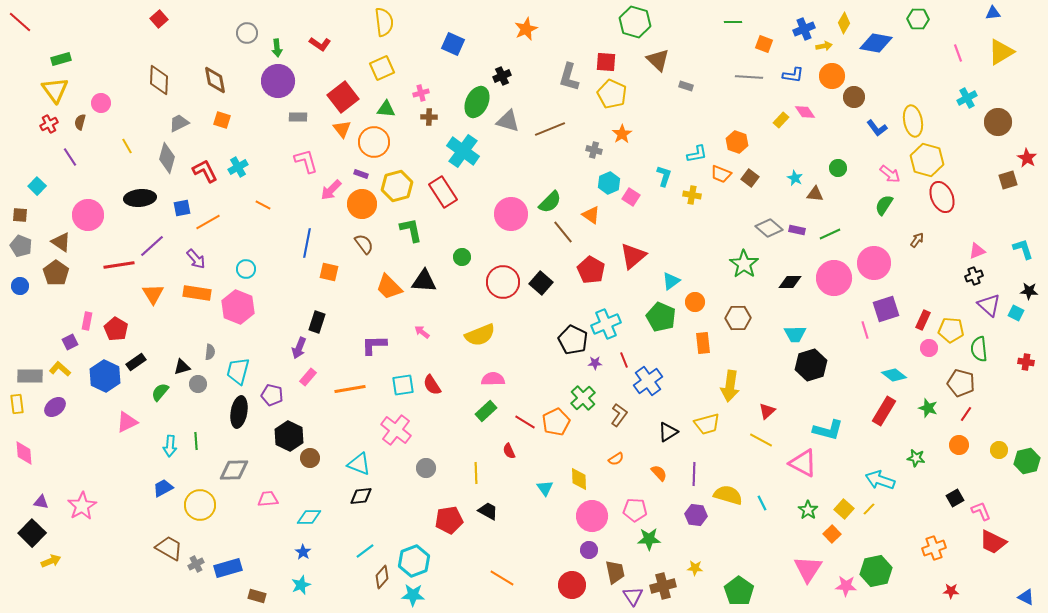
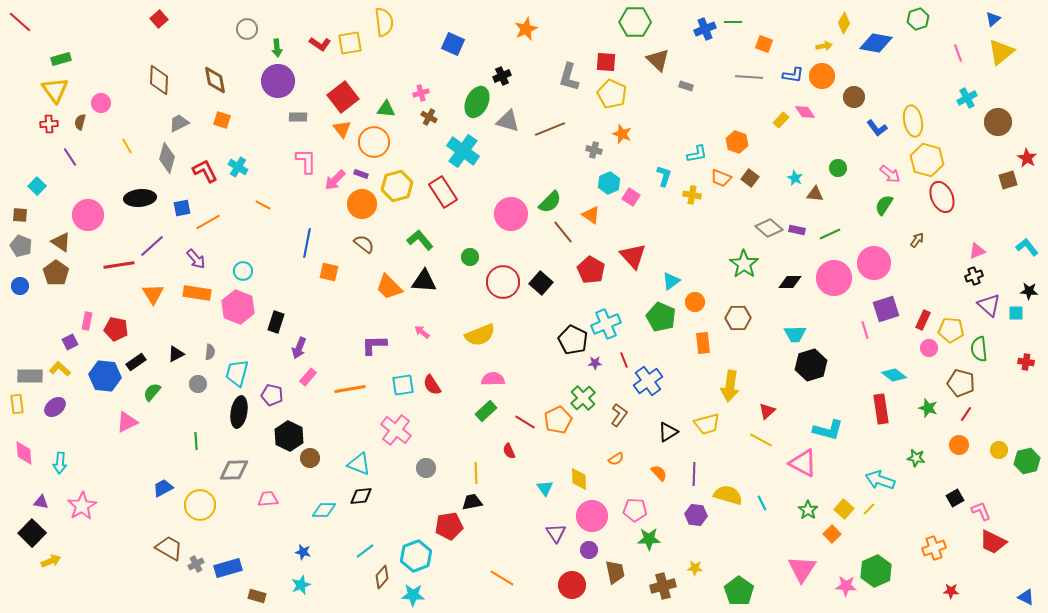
blue triangle at (993, 13): moved 6 px down; rotated 35 degrees counterclockwise
green hexagon at (918, 19): rotated 20 degrees counterclockwise
green hexagon at (635, 22): rotated 16 degrees counterclockwise
blue cross at (804, 29): moved 99 px left
gray circle at (247, 33): moved 4 px up
yellow triangle at (1001, 52): rotated 8 degrees counterclockwise
yellow square at (382, 68): moved 32 px left, 25 px up; rotated 15 degrees clockwise
orange circle at (832, 76): moved 10 px left
brown cross at (429, 117): rotated 28 degrees clockwise
red cross at (49, 124): rotated 24 degrees clockwise
orange star at (622, 134): rotated 18 degrees counterclockwise
pink L-shape at (306, 161): rotated 16 degrees clockwise
cyan cross at (238, 167): rotated 30 degrees counterclockwise
orange trapezoid at (721, 174): moved 4 px down
pink arrow at (331, 190): moved 4 px right, 10 px up
green L-shape at (411, 230): moved 9 px right, 10 px down; rotated 28 degrees counterclockwise
brown semicircle at (364, 244): rotated 15 degrees counterclockwise
cyan L-shape at (1023, 249): moved 4 px right, 2 px up; rotated 20 degrees counterclockwise
red triangle at (633, 256): rotated 32 degrees counterclockwise
green circle at (462, 257): moved 8 px right
cyan circle at (246, 269): moved 3 px left, 2 px down
cyan square at (1016, 313): rotated 28 degrees counterclockwise
black rectangle at (317, 322): moved 41 px left
red pentagon at (116, 329): rotated 20 degrees counterclockwise
black triangle at (182, 367): moved 6 px left, 13 px up; rotated 12 degrees counterclockwise
cyan trapezoid at (238, 371): moved 1 px left, 2 px down
blue hexagon at (105, 376): rotated 20 degrees counterclockwise
green semicircle at (160, 392): moved 8 px left
red rectangle at (884, 411): moved 3 px left, 2 px up; rotated 40 degrees counterclockwise
orange pentagon at (556, 422): moved 2 px right, 2 px up
cyan arrow at (170, 446): moved 110 px left, 17 px down
black trapezoid at (488, 511): moved 16 px left, 9 px up; rotated 40 degrees counterclockwise
cyan diamond at (309, 517): moved 15 px right, 7 px up
red pentagon at (449, 520): moved 6 px down
blue star at (303, 552): rotated 21 degrees counterclockwise
cyan hexagon at (414, 561): moved 2 px right, 5 px up
pink triangle at (808, 569): moved 6 px left
green hexagon at (876, 571): rotated 12 degrees counterclockwise
purple triangle at (633, 596): moved 77 px left, 63 px up
